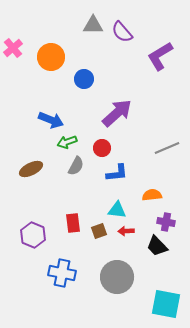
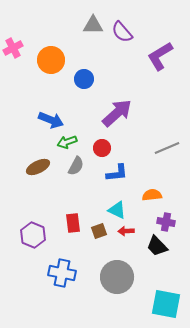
pink cross: rotated 12 degrees clockwise
orange circle: moved 3 px down
brown ellipse: moved 7 px right, 2 px up
cyan triangle: rotated 18 degrees clockwise
